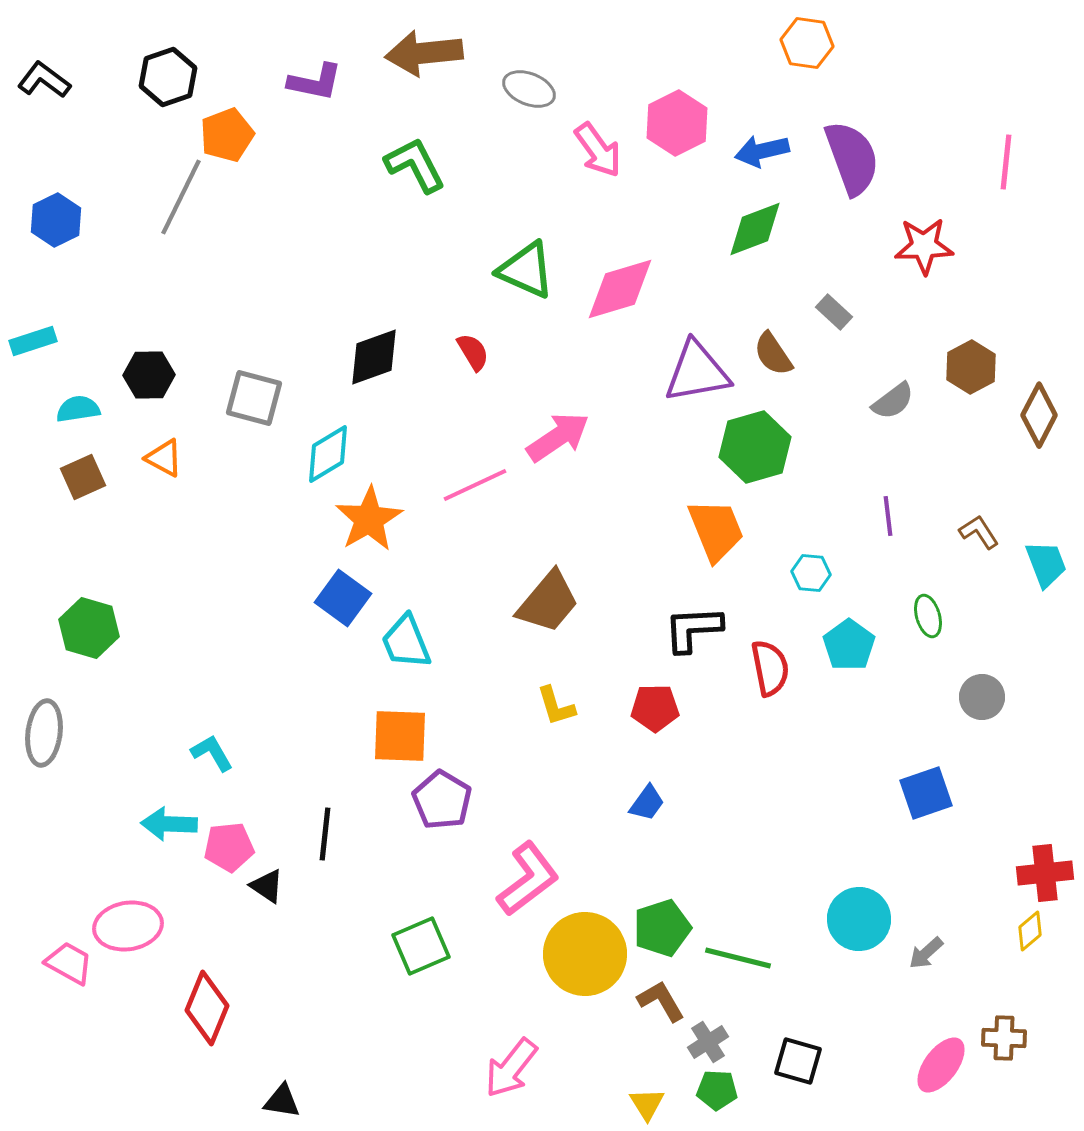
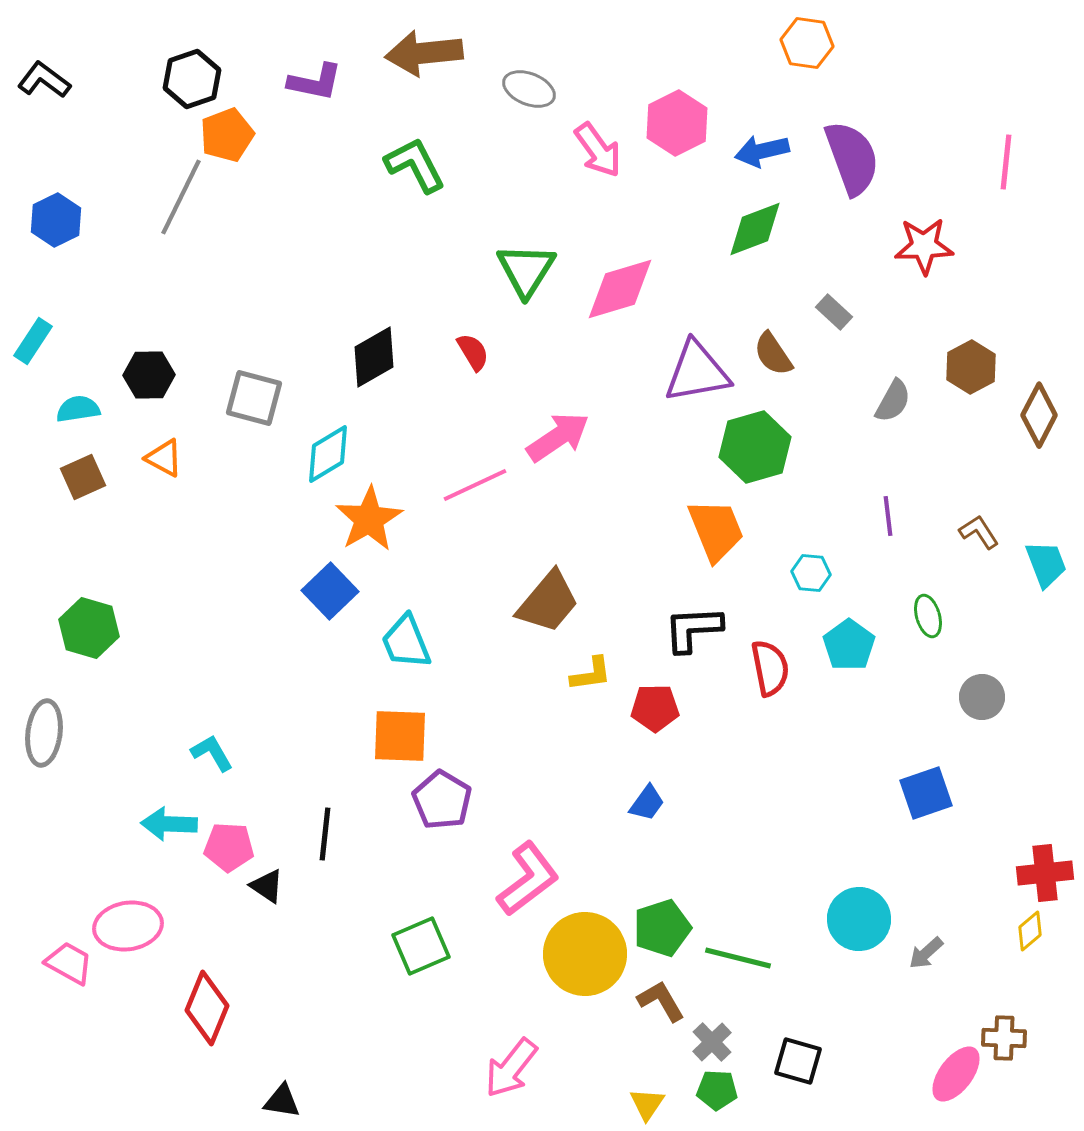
black hexagon at (168, 77): moved 24 px right, 2 px down
green triangle at (526, 270): rotated 38 degrees clockwise
cyan rectangle at (33, 341): rotated 39 degrees counterclockwise
black diamond at (374, 357): rotated 10 degrees counterclockwise
gray semicircle at (893, 401): rotated 24 degrees counterclockwise
blue square at (343, 598): moved 13 px left, 7 px up; rotated 10 degrees clockwise
yellow L-shape at (556, 706): moved 35 px right, 32 px up; rotated 81 degrees counterclockwise
pink pentagon at (229, 847): rotated 9 degrees clockwise
gray cross at (708, 1042): moved 4 px right; rotated 12 degrees counterclockwise
pink ellipse at (941, 1065): moved 15 px right, 9 px down
yellow triangle at (647, 1104): rotated 6 degrees clockwise
